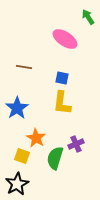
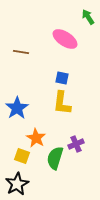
brown line: moved 3 px left, 15 px up
